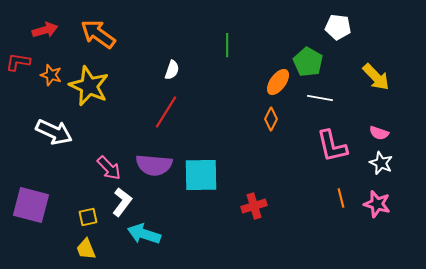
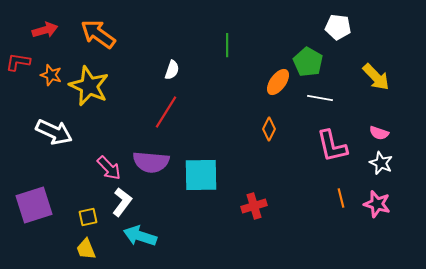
orange diamond: moved 2 px left, 10 px down
purple semicircle: moved 3 px left, 3 px up
purple square: moved 3 px right; rotated 33 degrees counterclockwise
cyan arrow: moved 4 px left, 2 px down
